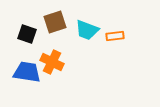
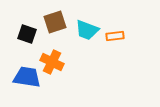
blue trapezoid: moved 5 px down
